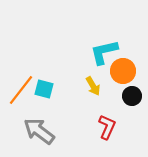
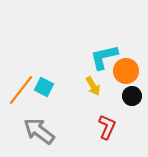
cyan L-shape: moved 5 px down
orange circle: moved 3 px right
cyan square: moved 2 px up; rotated 12 degrees clockwise
